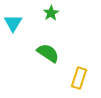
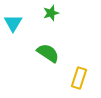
green star: rotated 14 degrees clockwise
